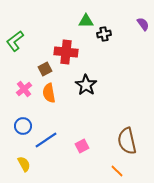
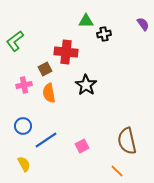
pink cross: moved 4 px up; rotated 28 degrees clockwise
